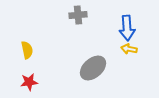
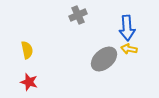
gray cross: rotated 18 degrees counterclockwise
gray ellipse: moved 11 px right, 9 px up
red star: rotated 24 degrees clockwise
